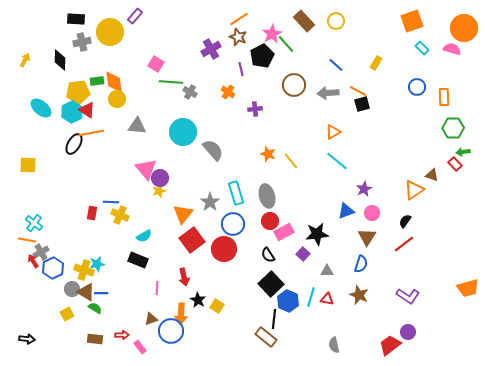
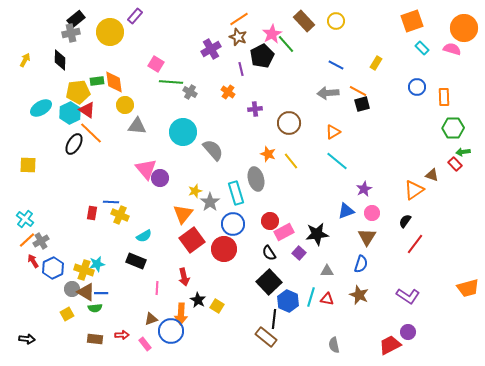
black rectangle at (76, 19): rotated 42 degrees counterclockwise
gray cross at (82, 42): moved 11 px left, 9 px up
blue line at (336, 65): rotated 14 degrees counterclockwise
brown circle at (294, 85): moved 5 px left, 38 px down
yellow circle at (117, 99): moved 8 px right, 6 px down
cyan ellipse at (41, 108): rotated 70 degrees counterclockwise
cyan hexagon at (72, 112): moved 2 px left, 1 px down
orange line at (91, 133): rotated 55 degrees clockwise
yellow star at (159, 191): moved 36 px right
gray ellipse at (267, 196): moved 11 px left, 17 px up
cyan cross at (34, 223): moved 9 px left, 4 px up
orange line at (27, 240): rotated 54 degrees counterclockwise
red line at (404, 244): moved 11 px right; rotated 15 degrees counterclockwise
gray cross at (41, 252): moved 11 px up
purple square at (303, 254): moved 4 px left, 1 px up
black semicircle at (268, 255): moved 1 px right, 2 px up
black rectangle at (138, 260): moved 2 px left, 1 px down
black square at (271, 284): moved 2 px left, 2 px up
green semicircle at (95, 308): rotated 144 degrees clockwise
red trapezoid at (390, 345): rotated 10 degrees clockwise
pink rectangle at (140, 347): moved 5 px right, 3 px up
